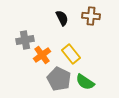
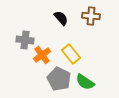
black semicircle: moved 1 px left; rotated 14 degrees counterclockwise
gray cross: rotated 18 degrees clockwise
